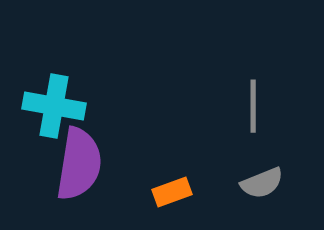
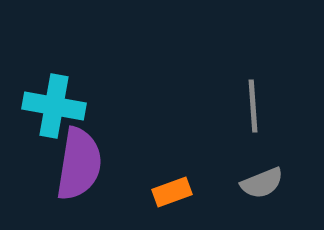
gray line: rotated 4 degrees counterclockwise
